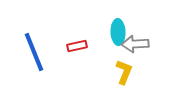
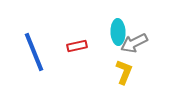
gray arrow: moved 1 px left, 1 px up; rotated 24 degrees counterclockwise
